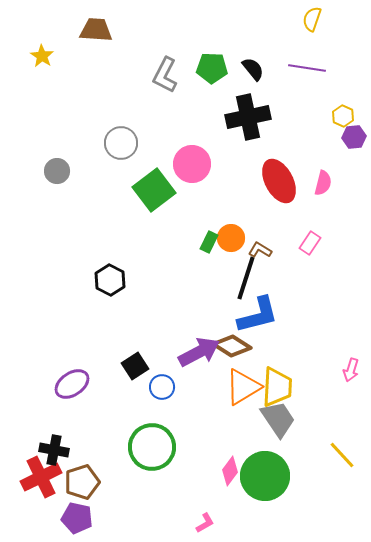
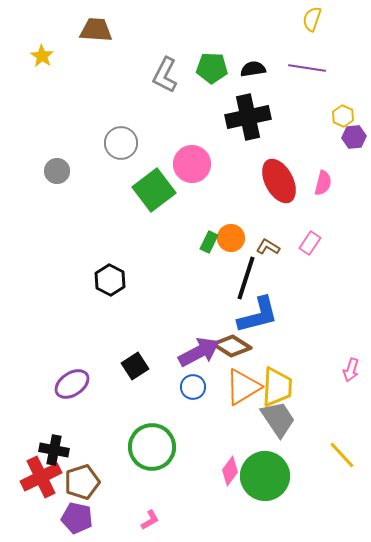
black semicircle at (253, 69): rotated 60 degrees counterclockwise
brown L-shape at (260, 250): moved 8 px right, 3 px up
blue circle at (162, 387): moved 31 px right
pink L-shape at (205, 523): moved 55 px left, 3 px up
